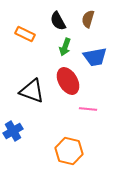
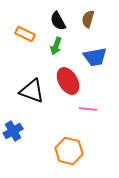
green arrow: moved 9 px left, 1 px up
